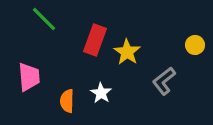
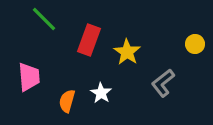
red rectangle: moved 6 px left
yellow circle: moved 1 px up
gray L-shape: moved 1 px left, 2 px down
orange semicircle: rotated 15 degrees clockwise
